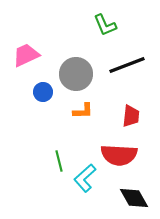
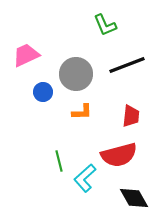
orange L-shape: moved 1 px left, 1 px down
red semicircle: rotated 18 degrees counterclockwise
